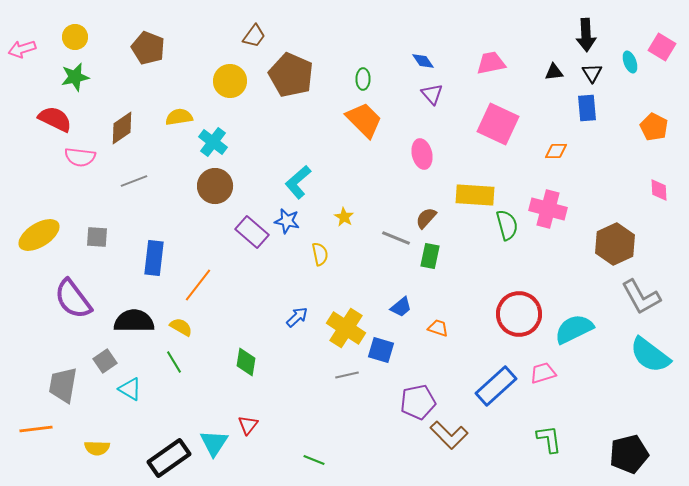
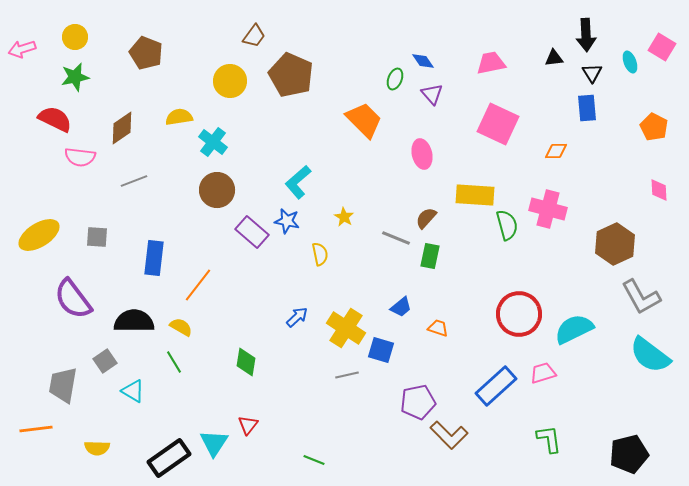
brown pentagon at (148, 48): moved 2 px left, 5 px down
black triangle at (554, 72): moved 14 px up
green ellipse at (363, 79): moved 32 px right; rotated 20 degrees clockwise
brown circle at (215, 186): moved 2 px right, 4 px down
cyan triangle at (130, 389): moved 3 px right, 2 px down
